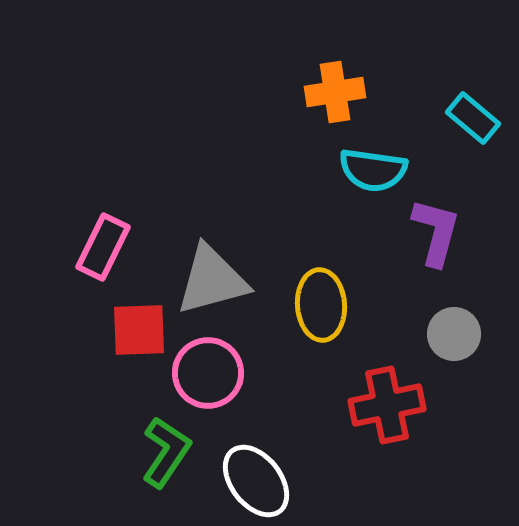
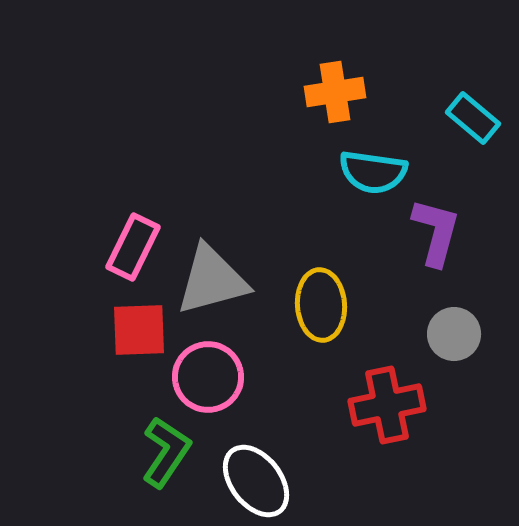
cyan semicircle: moved 2 px down
pink rectangle: moved 30 px right
pink circle: moved 4 px down
